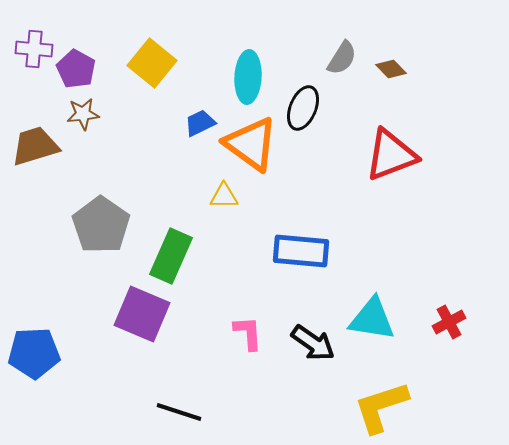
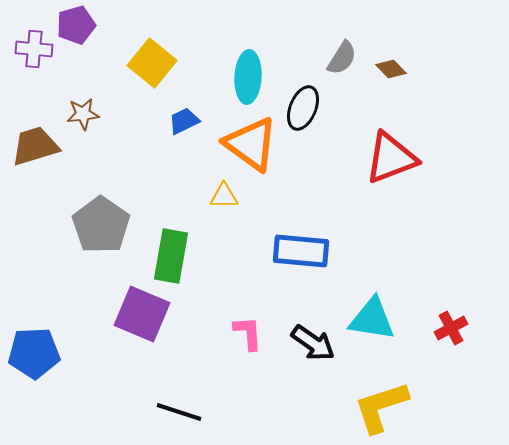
purple pentagon: moved 44 px up; rotated 27 degrees clockwise
blue trapezoid: moved 16 px left, 2 px up
red triangle: moved 3 px down
green rectangle: rotated 14 degrees counterclockwise
red cross: moved 2 px right, 6 px down
